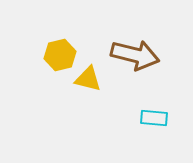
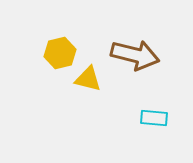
yellow hexagon: moved 2 px up
